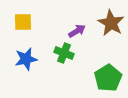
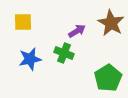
blue star: moved 4 px right
